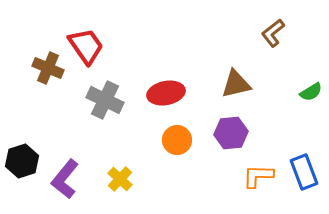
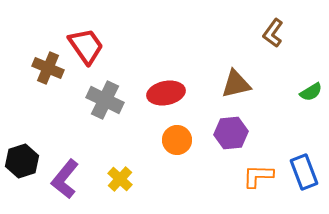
brown L-shape: rotated 16 degrees counterclockwise
